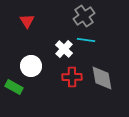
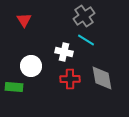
red triangle: moved 3 px left, 1 px up
cyan line: rotated 24 degrees clockwise
white cross: moved 3 px down; rotated 30 degrees counterclockwise
red cross: moved 2 px left, 2 px down
green rectangle: rotated 24 degrees counterclockwise
